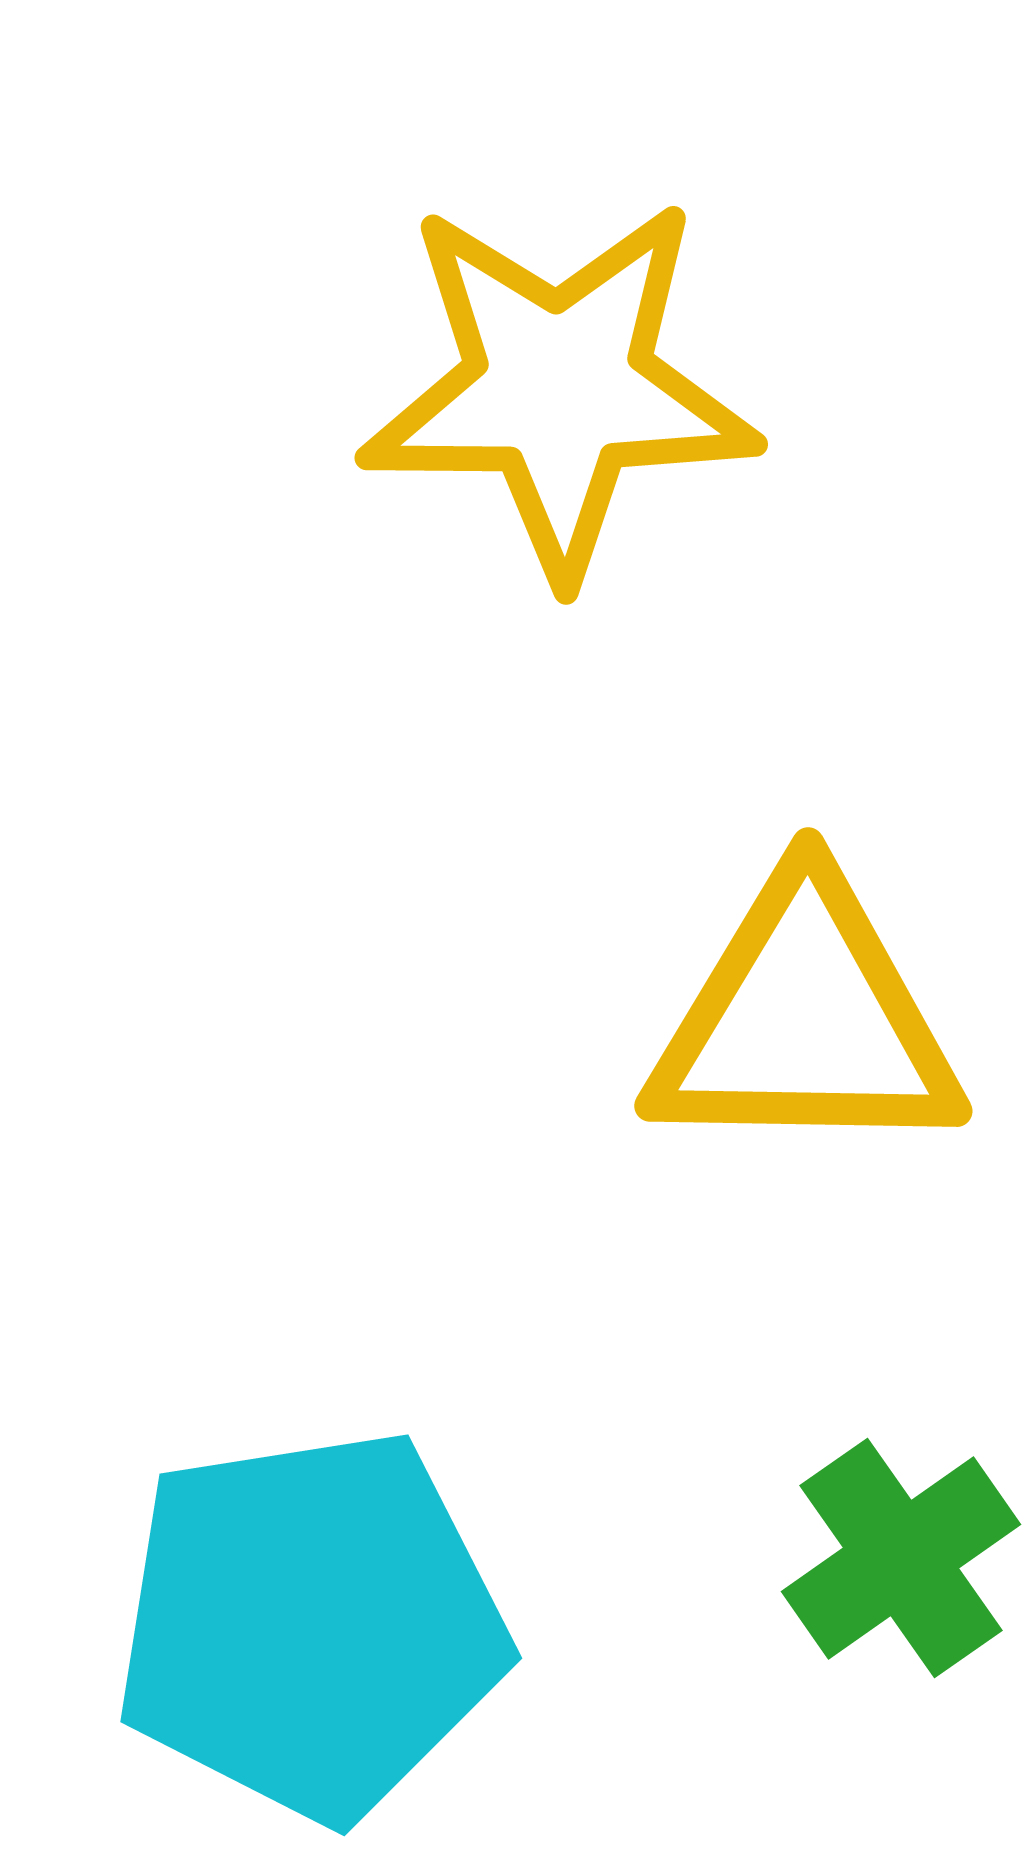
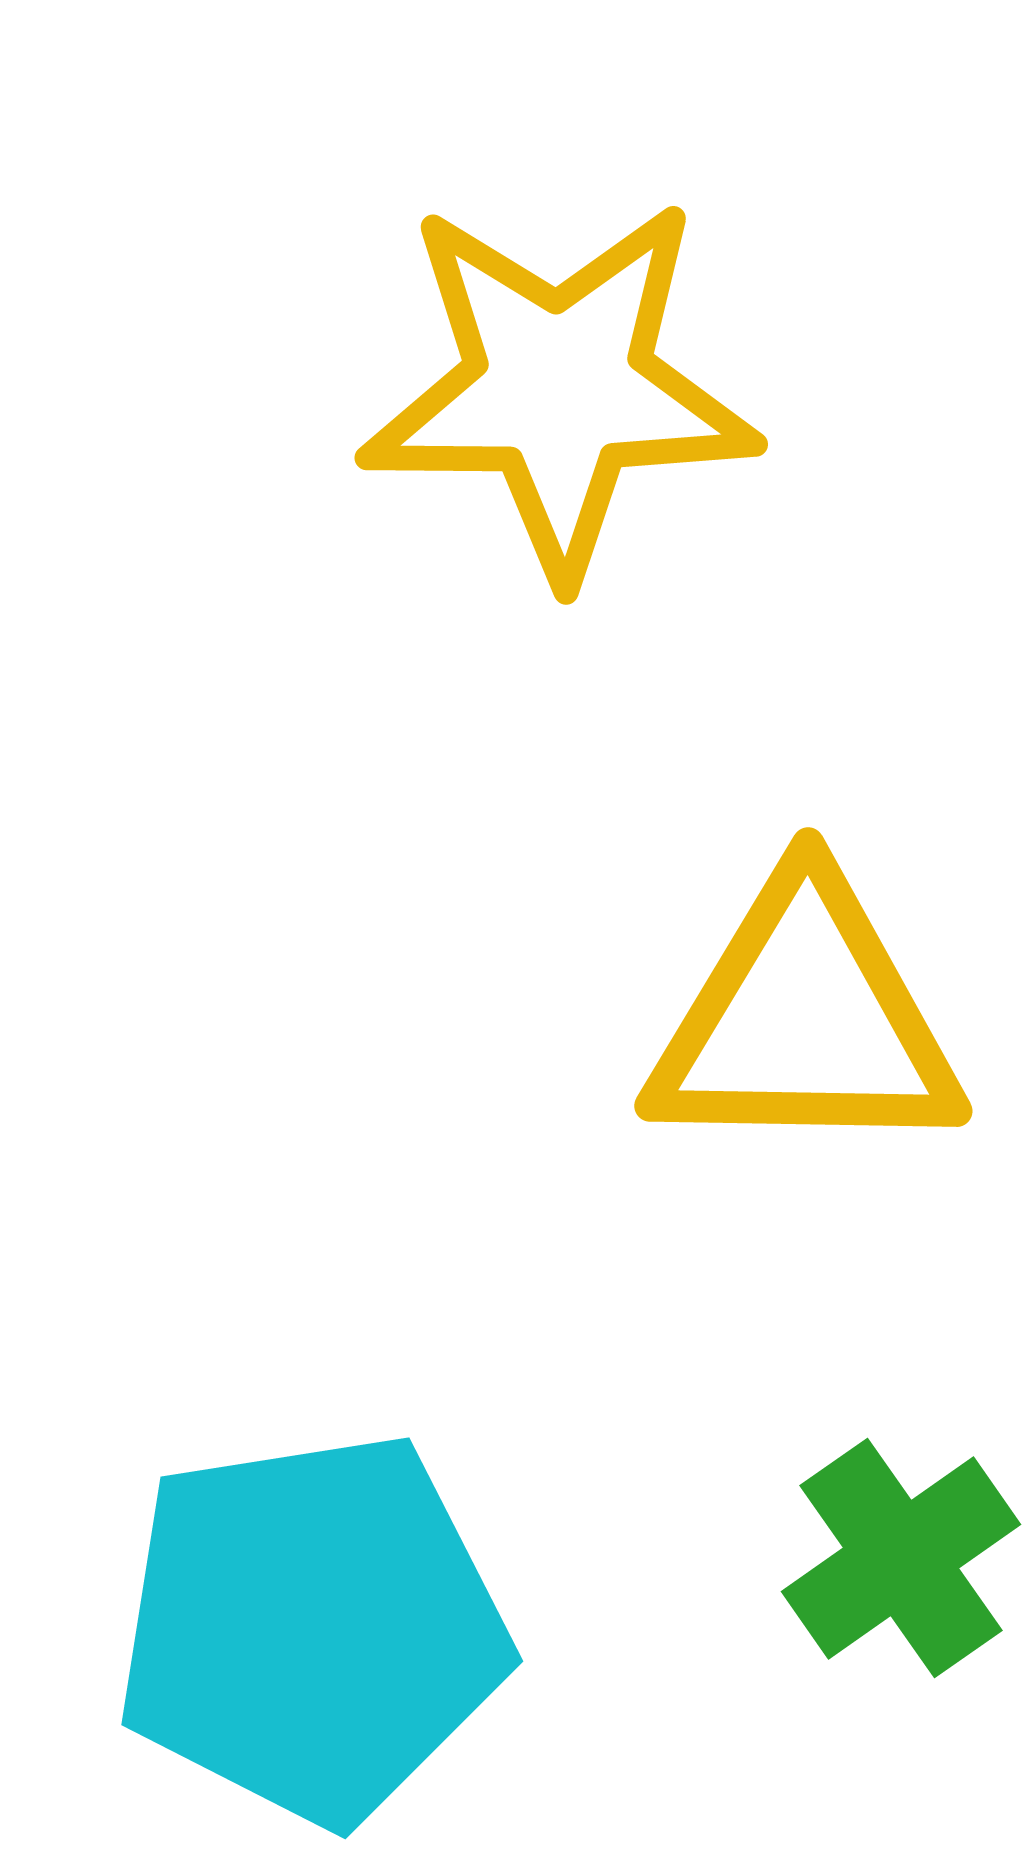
cyan pentagon: moved 1 px right, 3 px down
